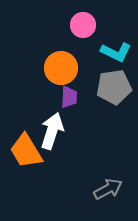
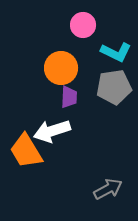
white arrow: rotated 126 degrees counterclockwise
